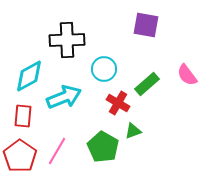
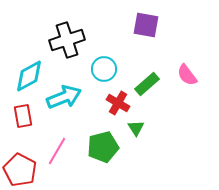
black cross: rotated 16 degrees counterclockwise
red rectangle: rotated 15 degrees counterclockwise
green triangle: moved 3 px right, 3 px up; rotated 42 degrees counterclockwise
green pentagon: rotated 28 degrees clockwise
red pentagon: moved 14 px down; rotated 8 degrees counterclockwise
